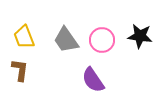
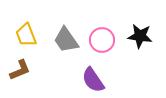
yellow trapezoid: moved 2 px right, 2 px up
brown L-shape: rotated 60 degrees clockwise
